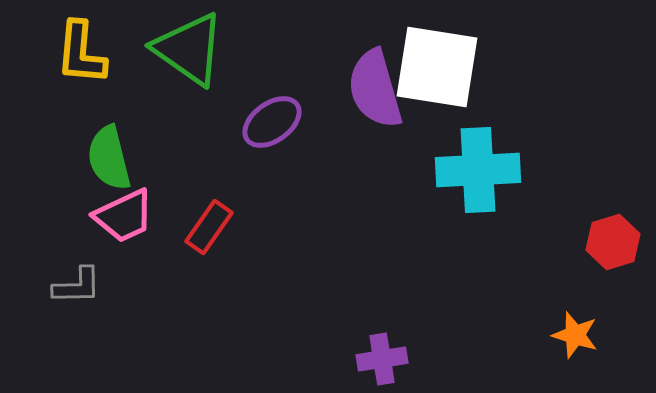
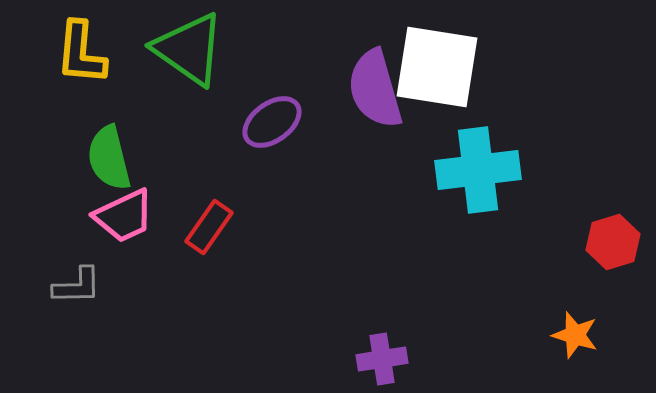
cyan cross: rotated 4 degrees counterclockwise
